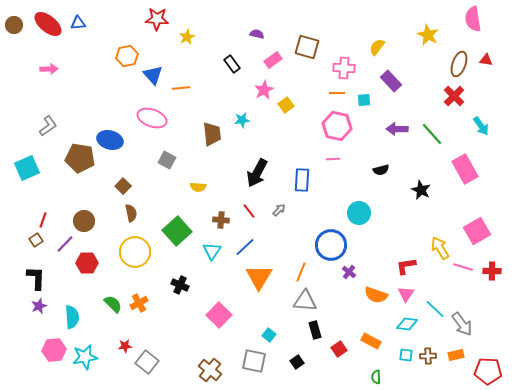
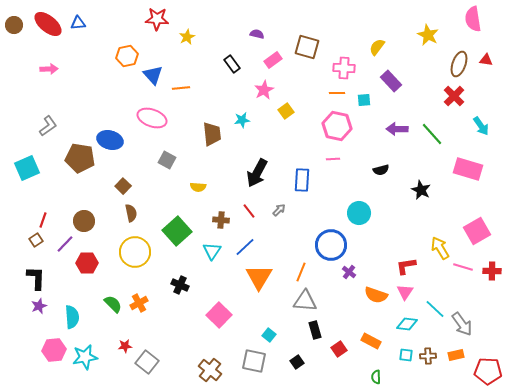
yellow square at (286, 105): moved 6 px down
pink rectangle at (465, 169): moved 3 px right; rotated 44 degrees counterclockwise
pink triangle at (406, 294): moved 1 px left, 2 px up
